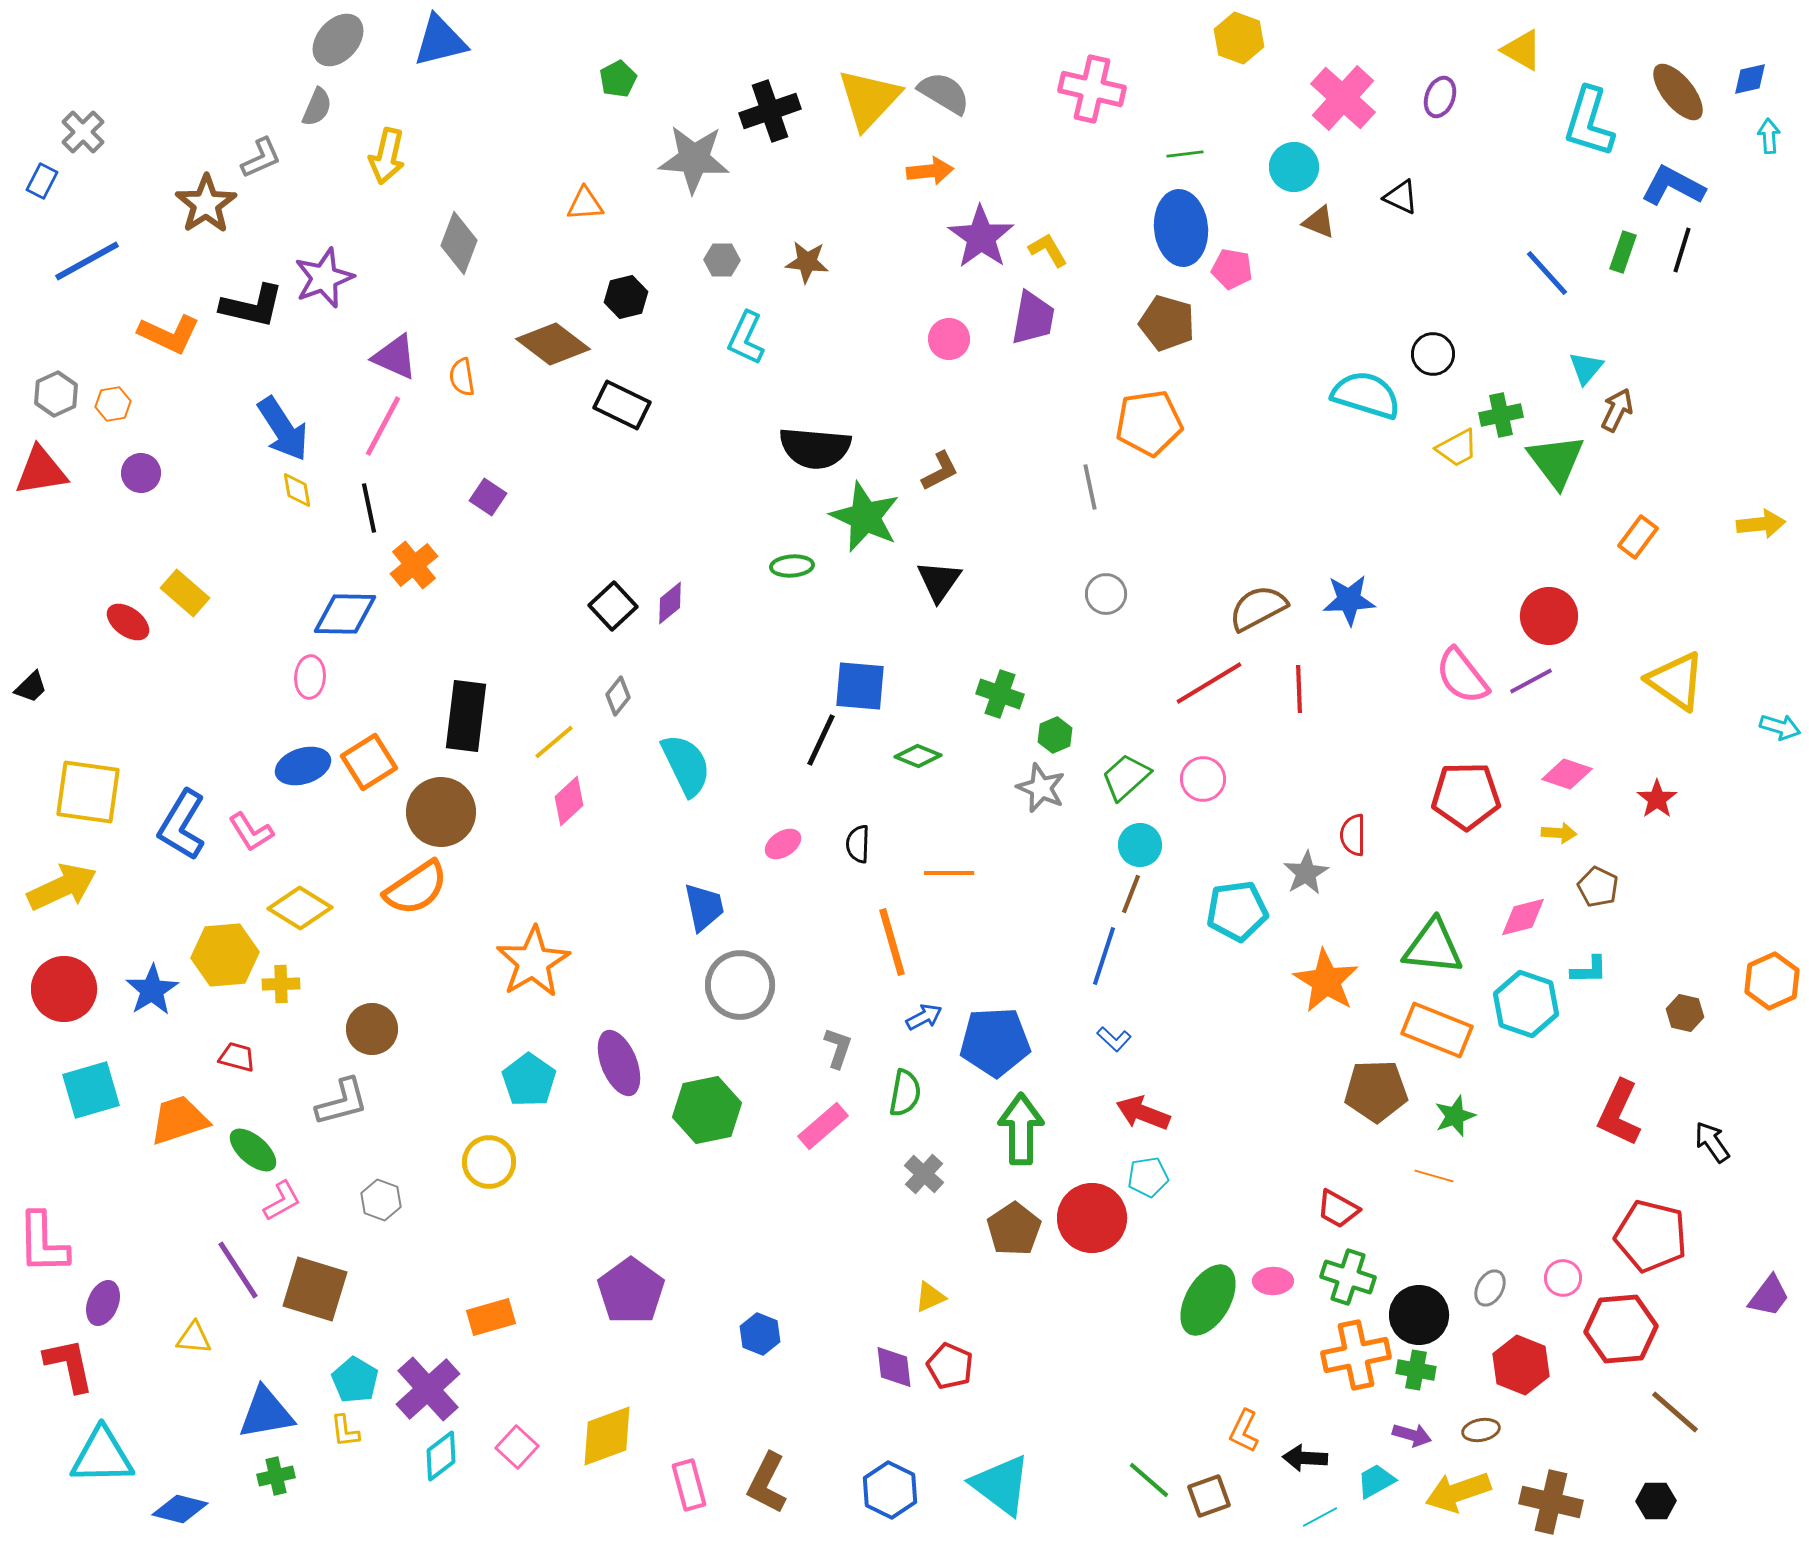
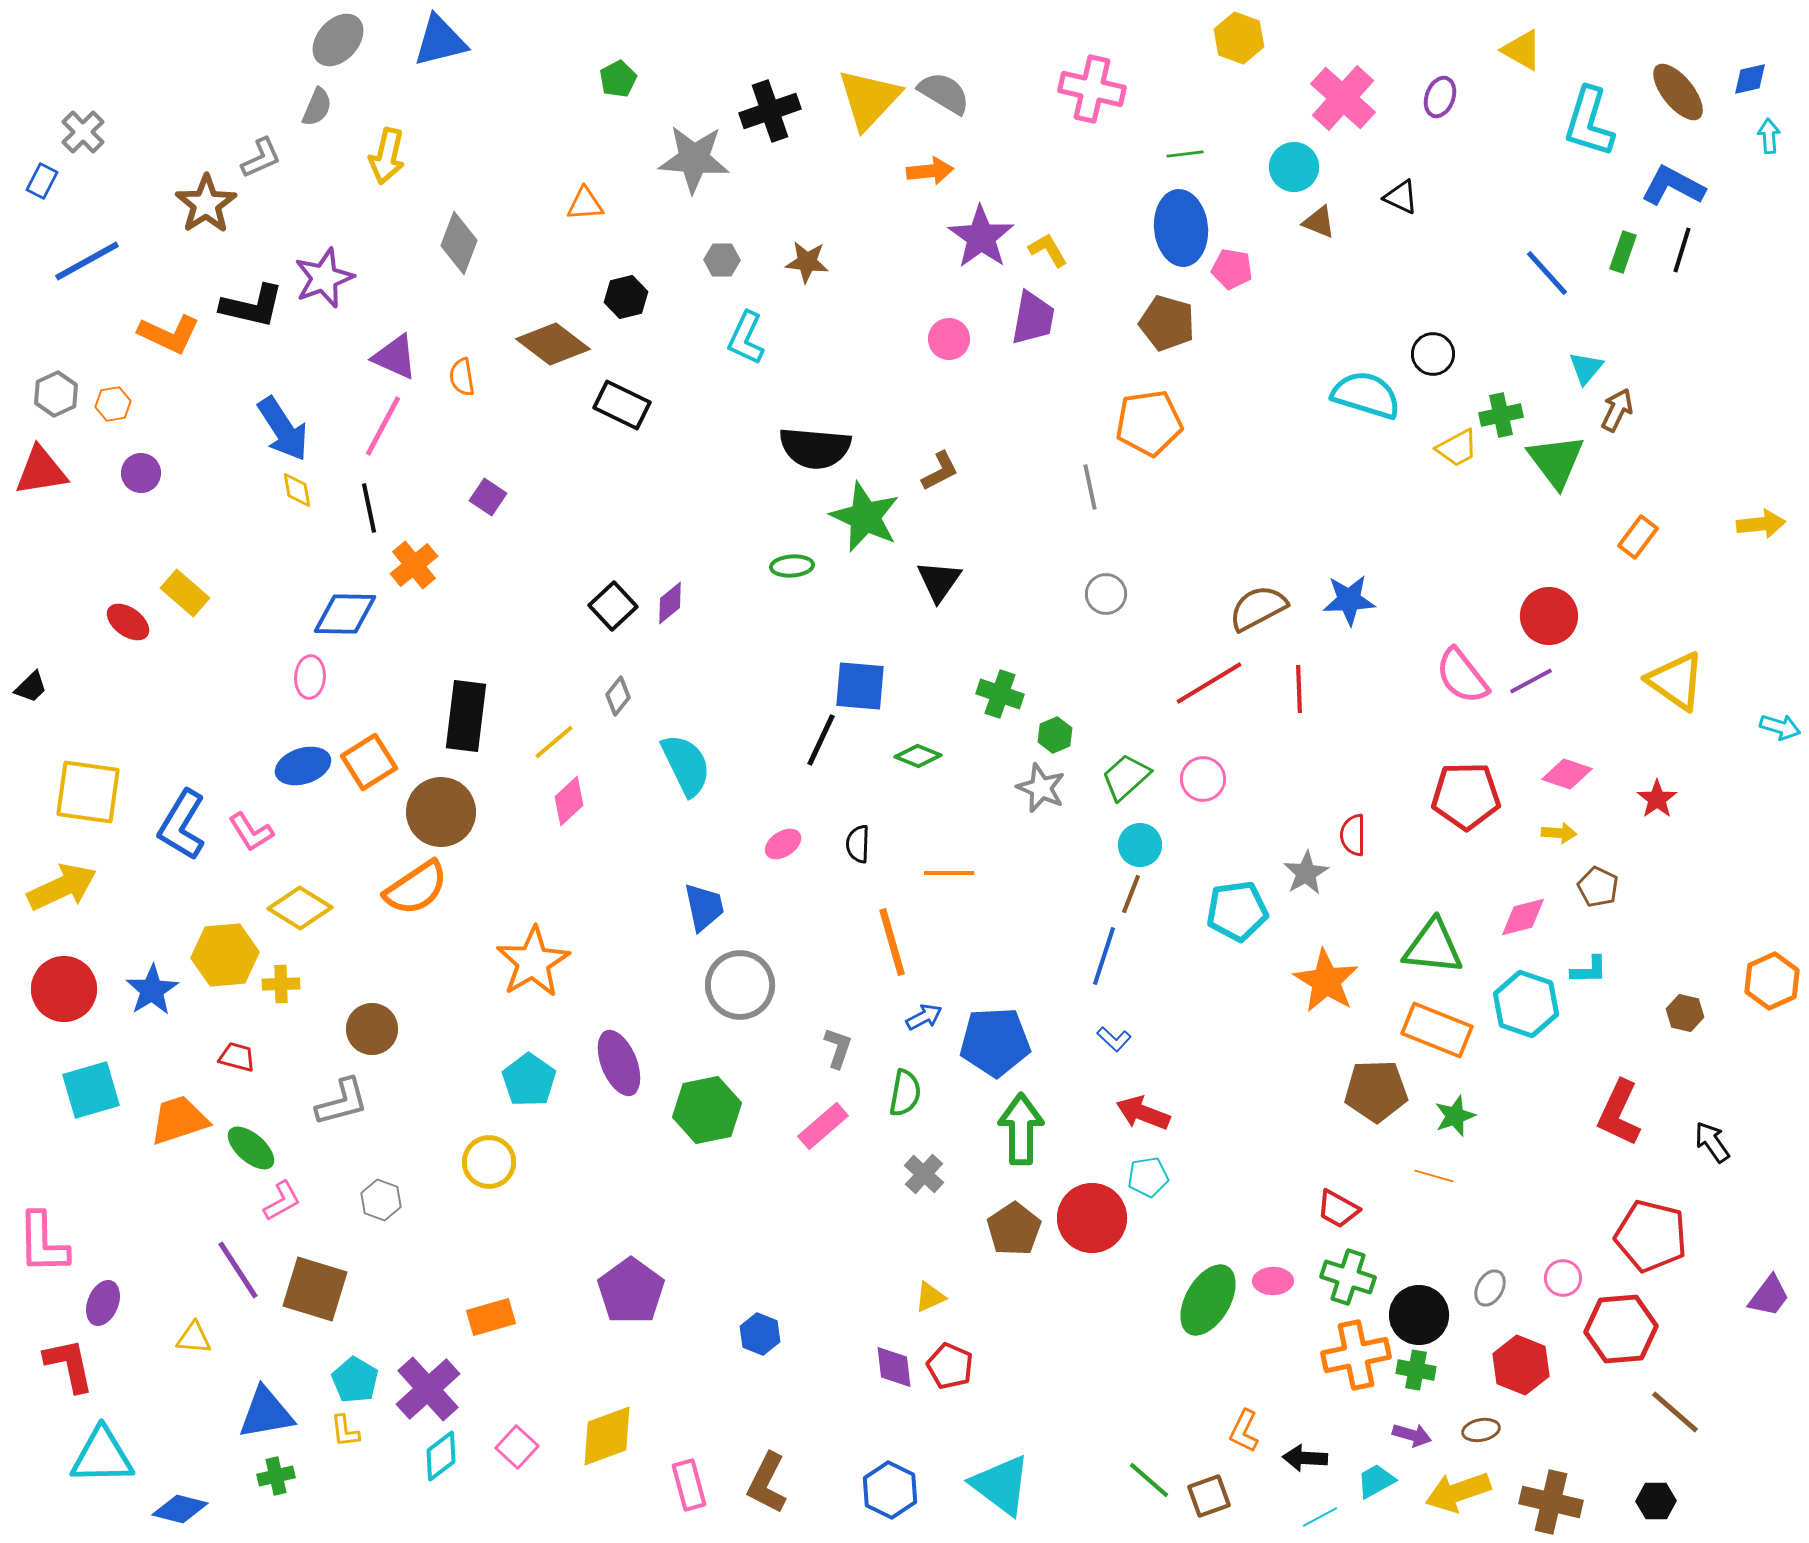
green ellipse at (253, 1150): moved 2 px left, 2 px up
